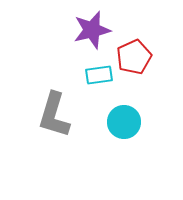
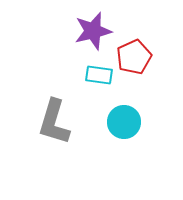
purple star: moved 1 px right, 1 px down
cyan rectangle: rotated 16 degrees clockwise
gray L-shape: moved 7 px down
